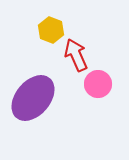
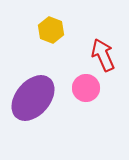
red arrow: moved 27 px right
pink circle: moved 12 px left, 4 px down
